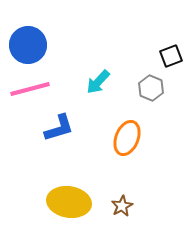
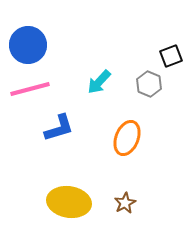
cyan arrow: moved 1 px right
gray hexagon: moved 2 px left, 4 px up
brown star: moved 3 px right, 3 px up
